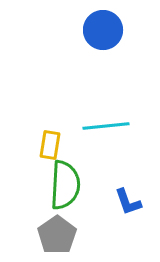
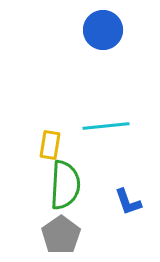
gray pentagon: moved 4 px right
